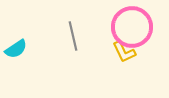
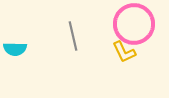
pink circle: moved 2 px right, 3 px up
cyan semicircle: moved 1 px left; rotated 35 degrees clockwise
